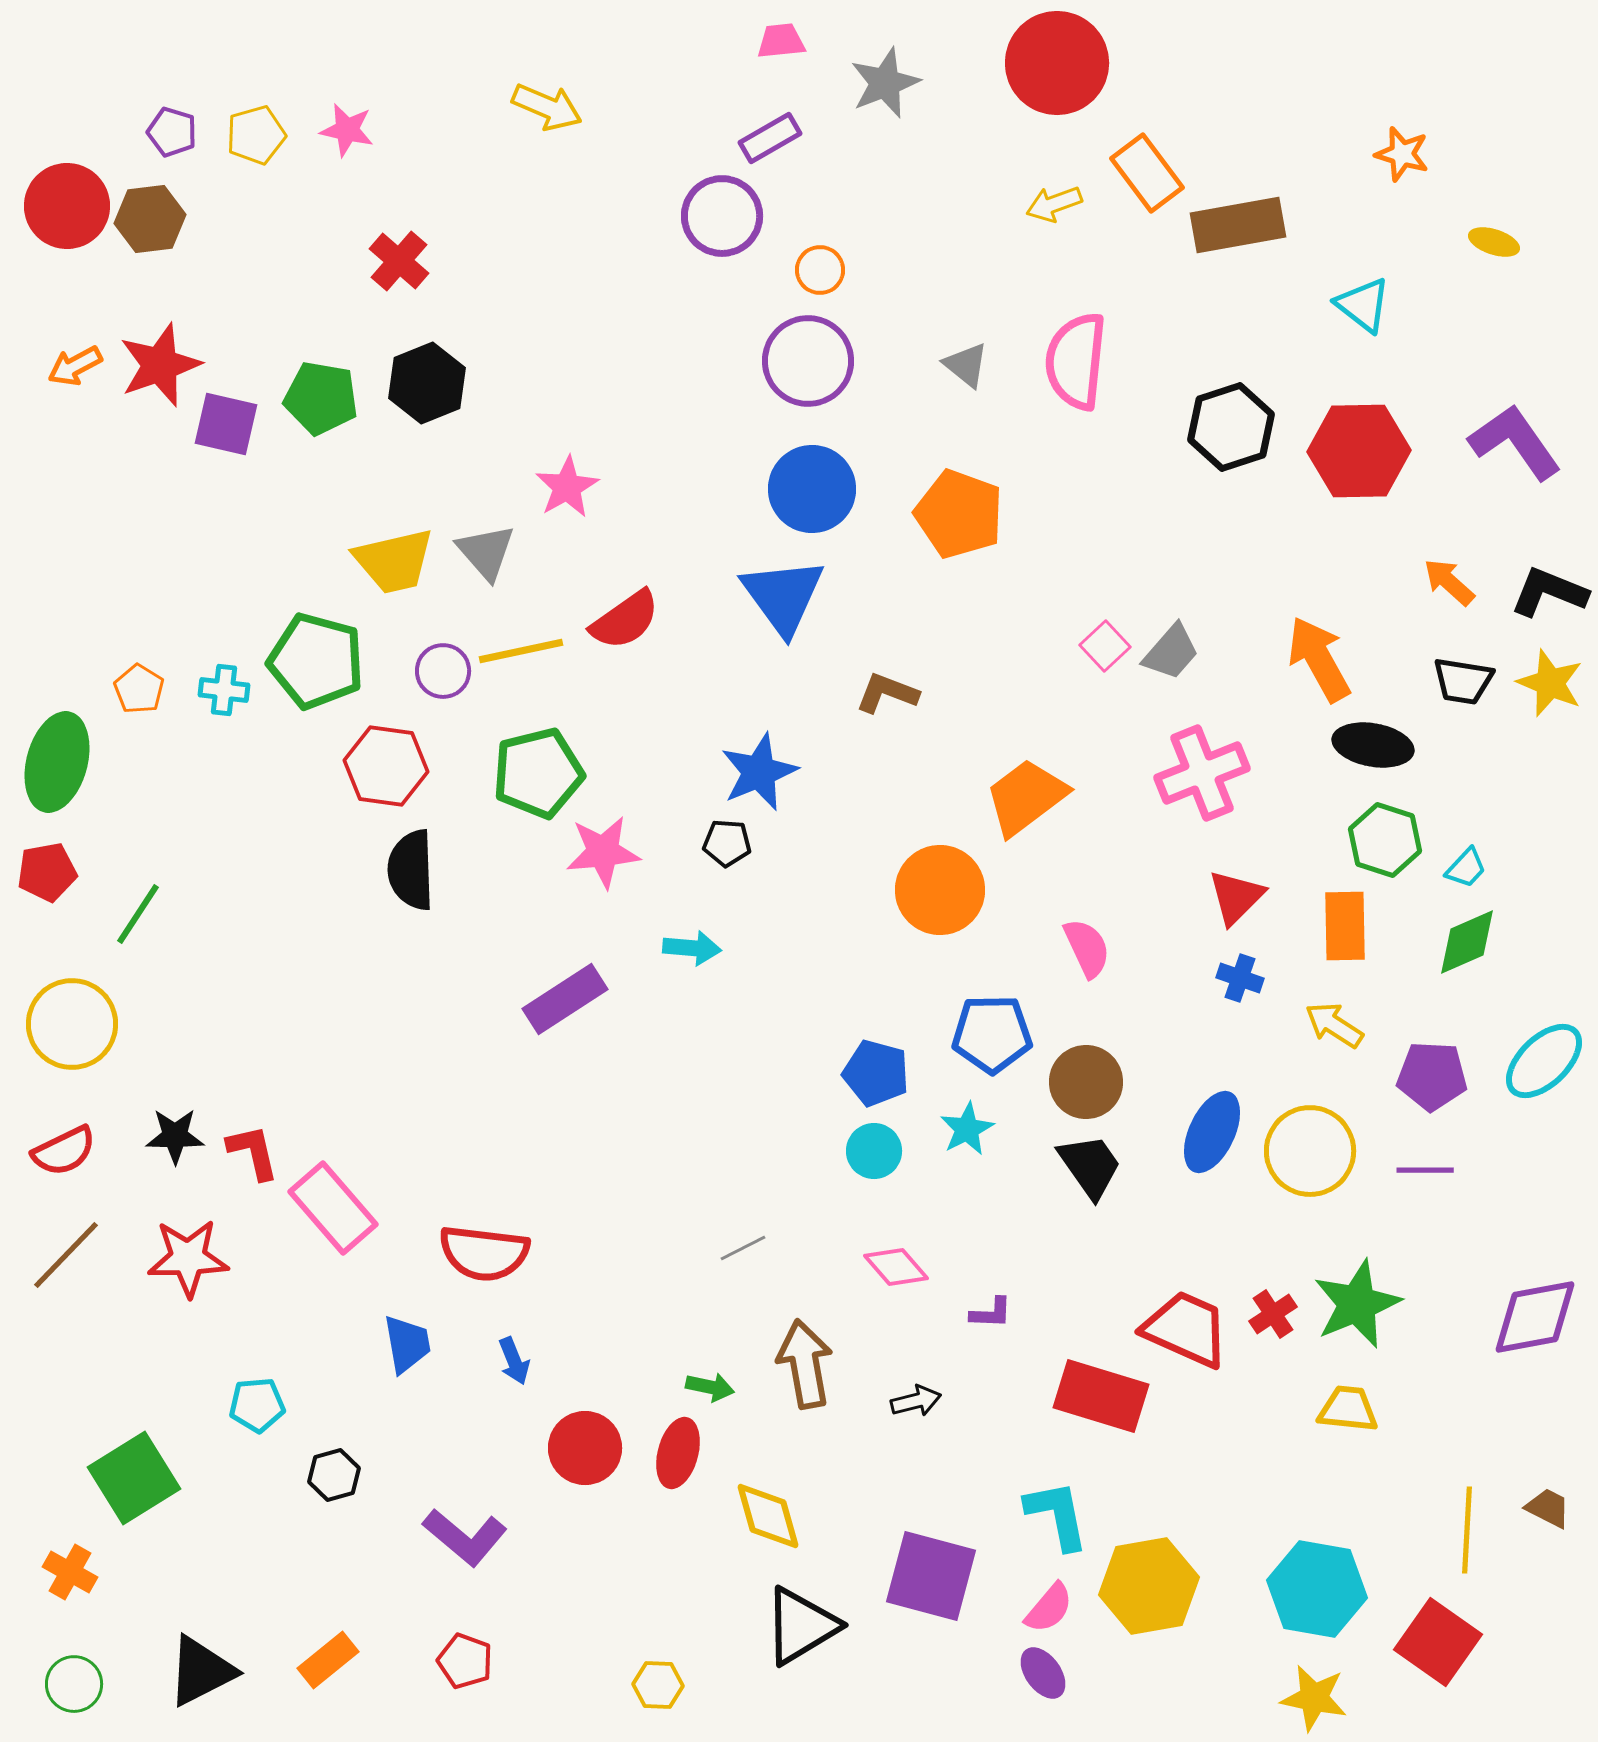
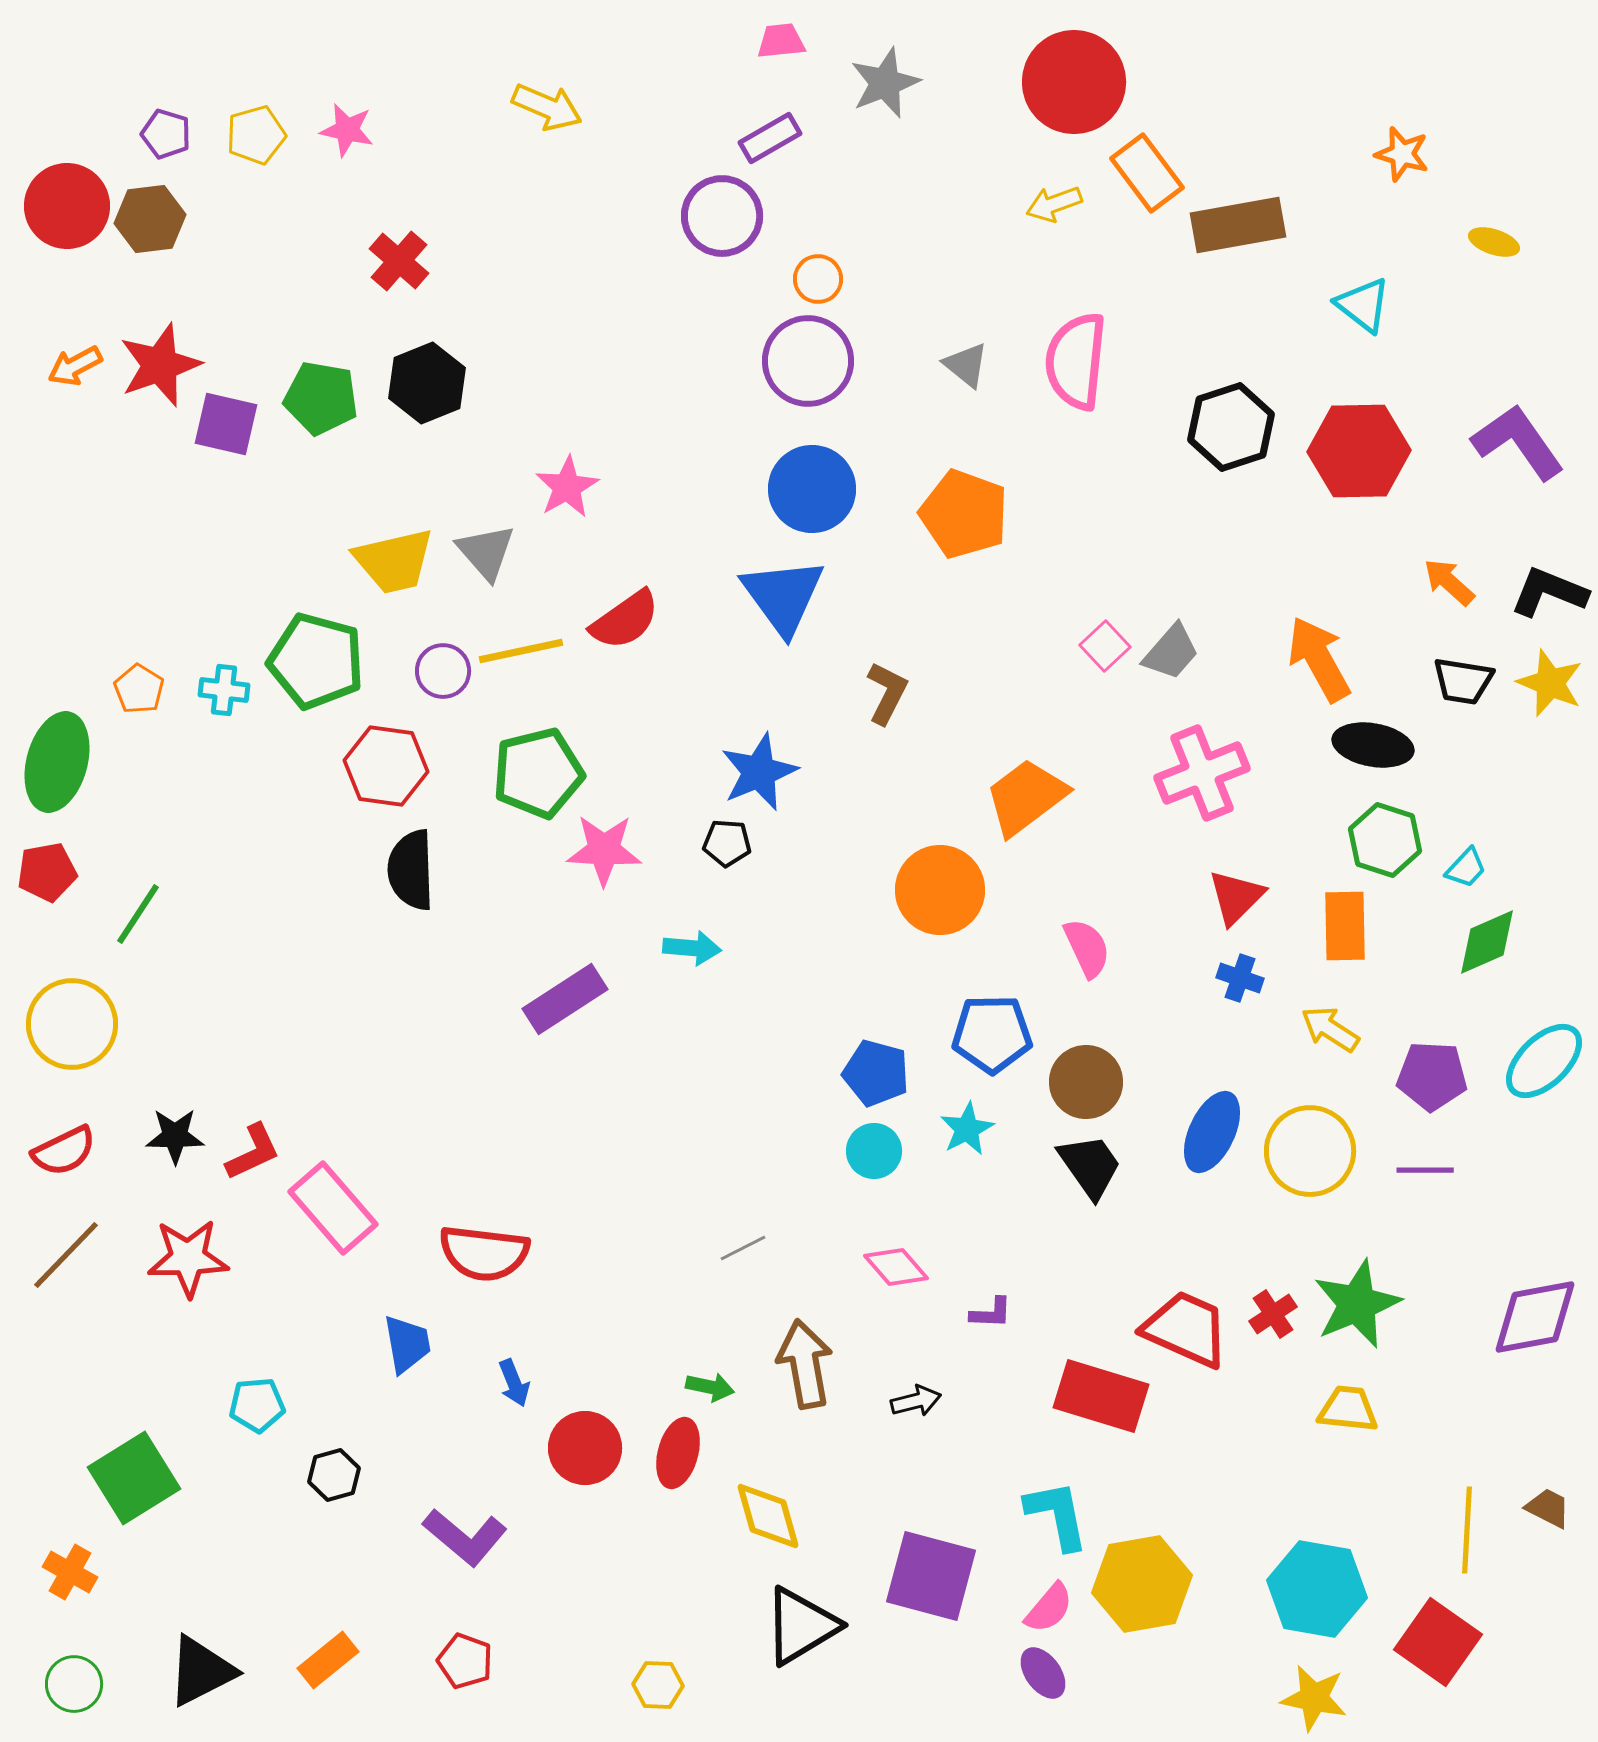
red circle at (1057, 63): moved 17 px right, 19 px down
purple pentagon at (172, 132): moved 6 px left, 2 px down
orange circle at (820, 270): moved 2 px left, 9 px down
purple L-shape at (1515, 442): moved 3 px right
orange pentagon at (959, 514): moved 5 px right
brown L-shape at (887, 693): rotated 96 degrees clockwise
pink star at (603, 852): moved 1 px right, 2 px up; rotated 8 degrees clockwise
green diamond at (1467, 942): moved 20 px right
yellow arrow at (1334, 1025): moved 4 px left, 4 px down
red L-shape at (253, 1152): rotated 78 degrees clockwise
blue arrow at (514, 1361): moved 22 px down
yellow hexagon at (1149, 1586): moved 7 px left, 2 px up
